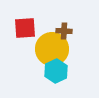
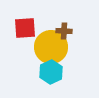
yellow circle: moved 1 px left, 2 px up
cyan hexagon: moved 5 px left, 1 px down
